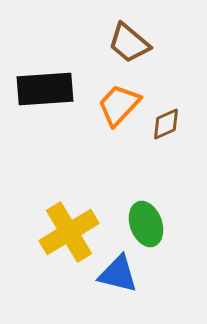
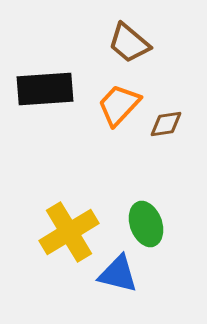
brown diamond: rotated 16 degrees clockwise
